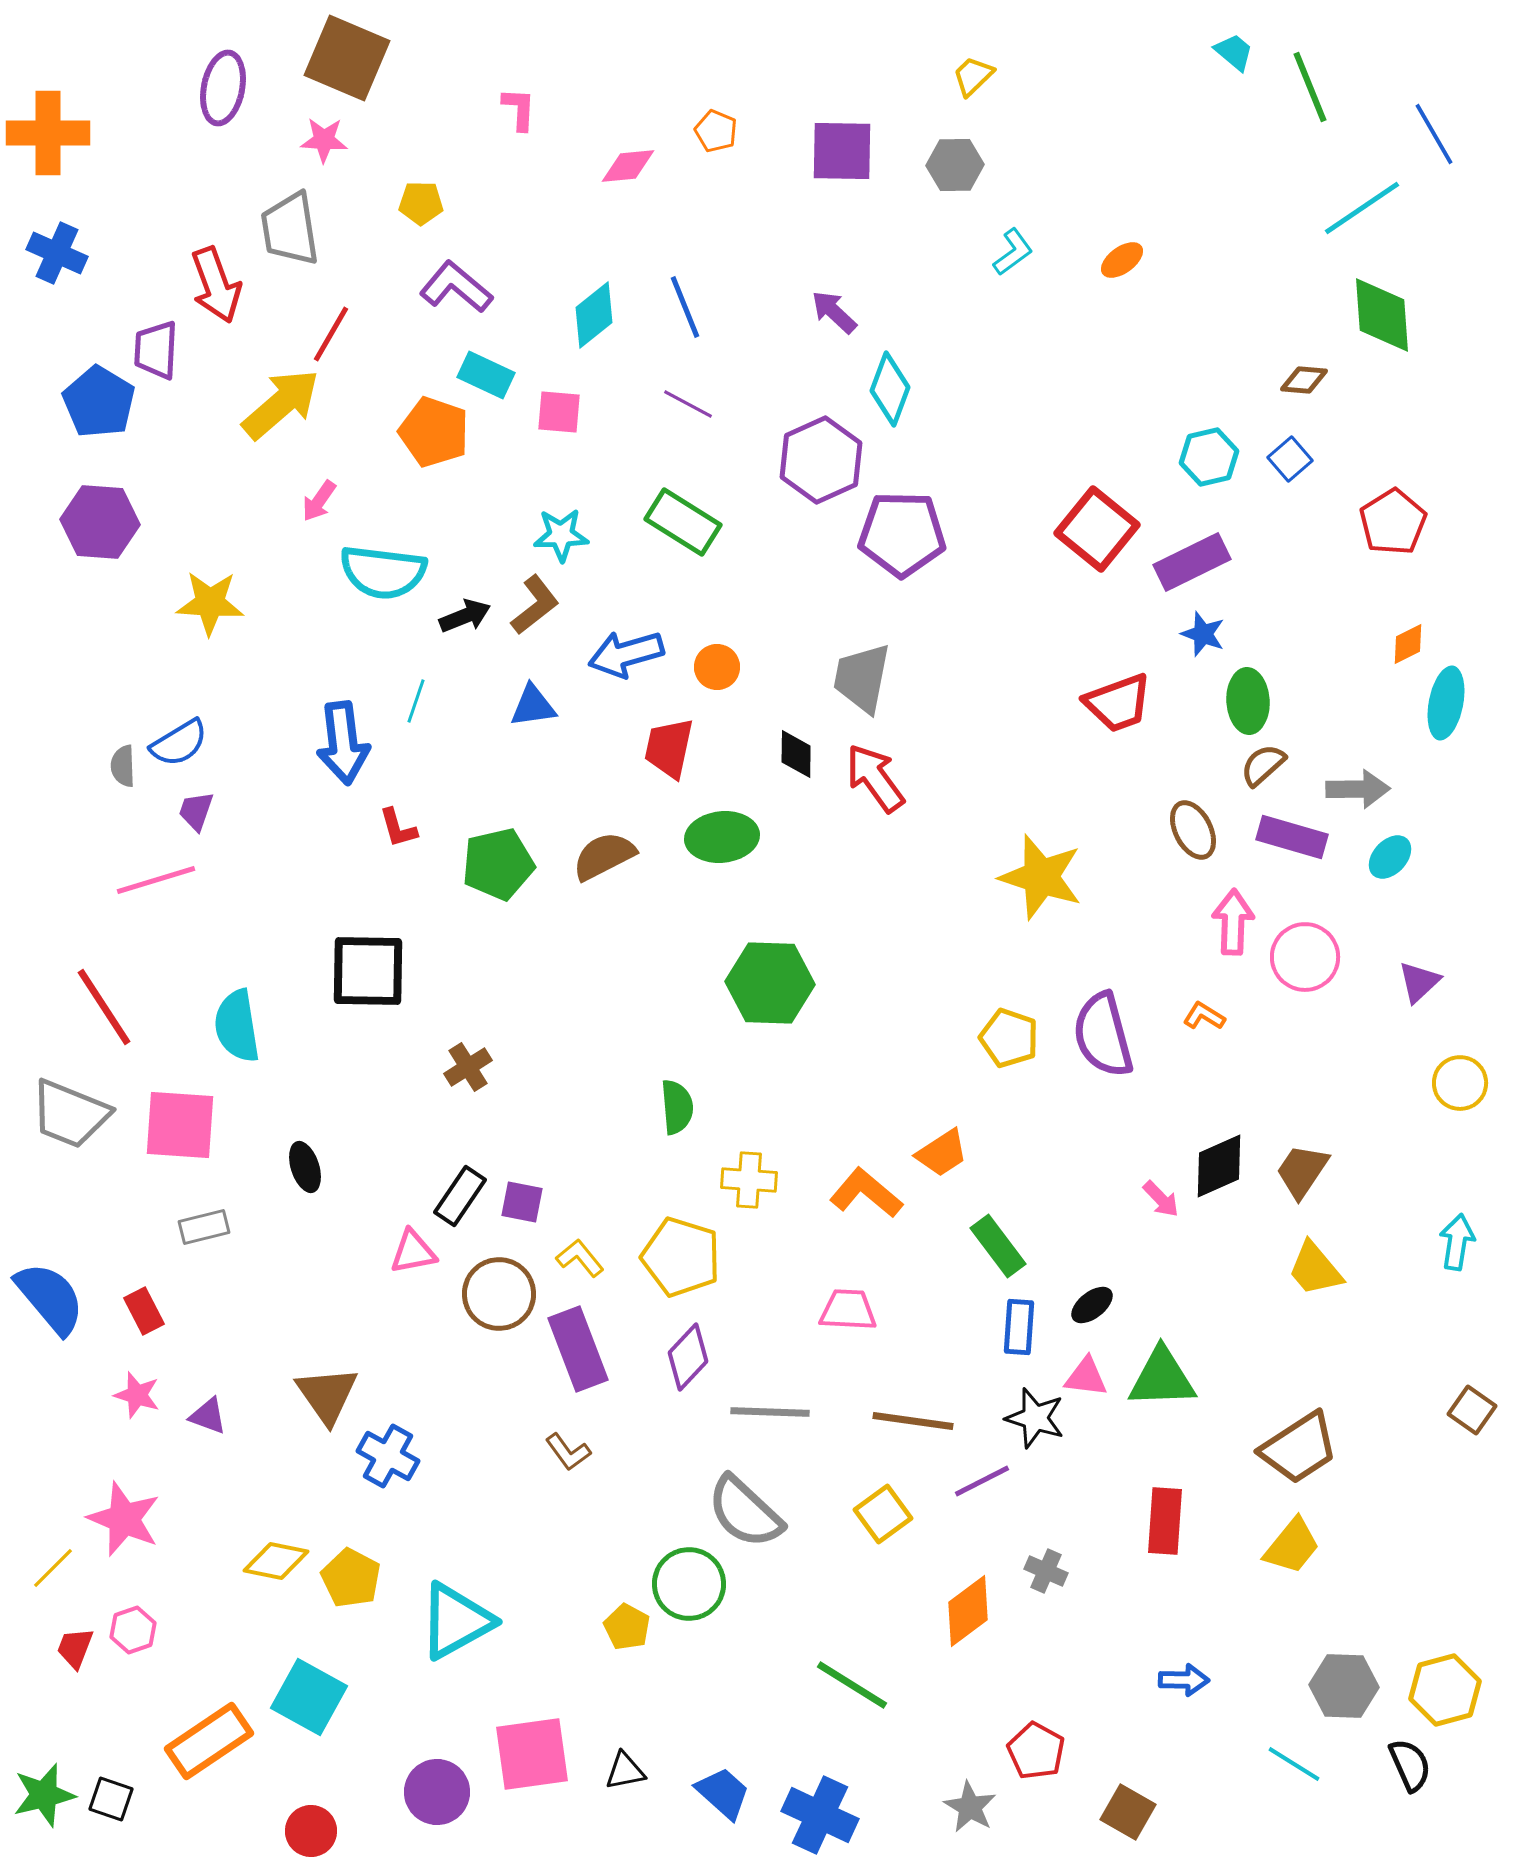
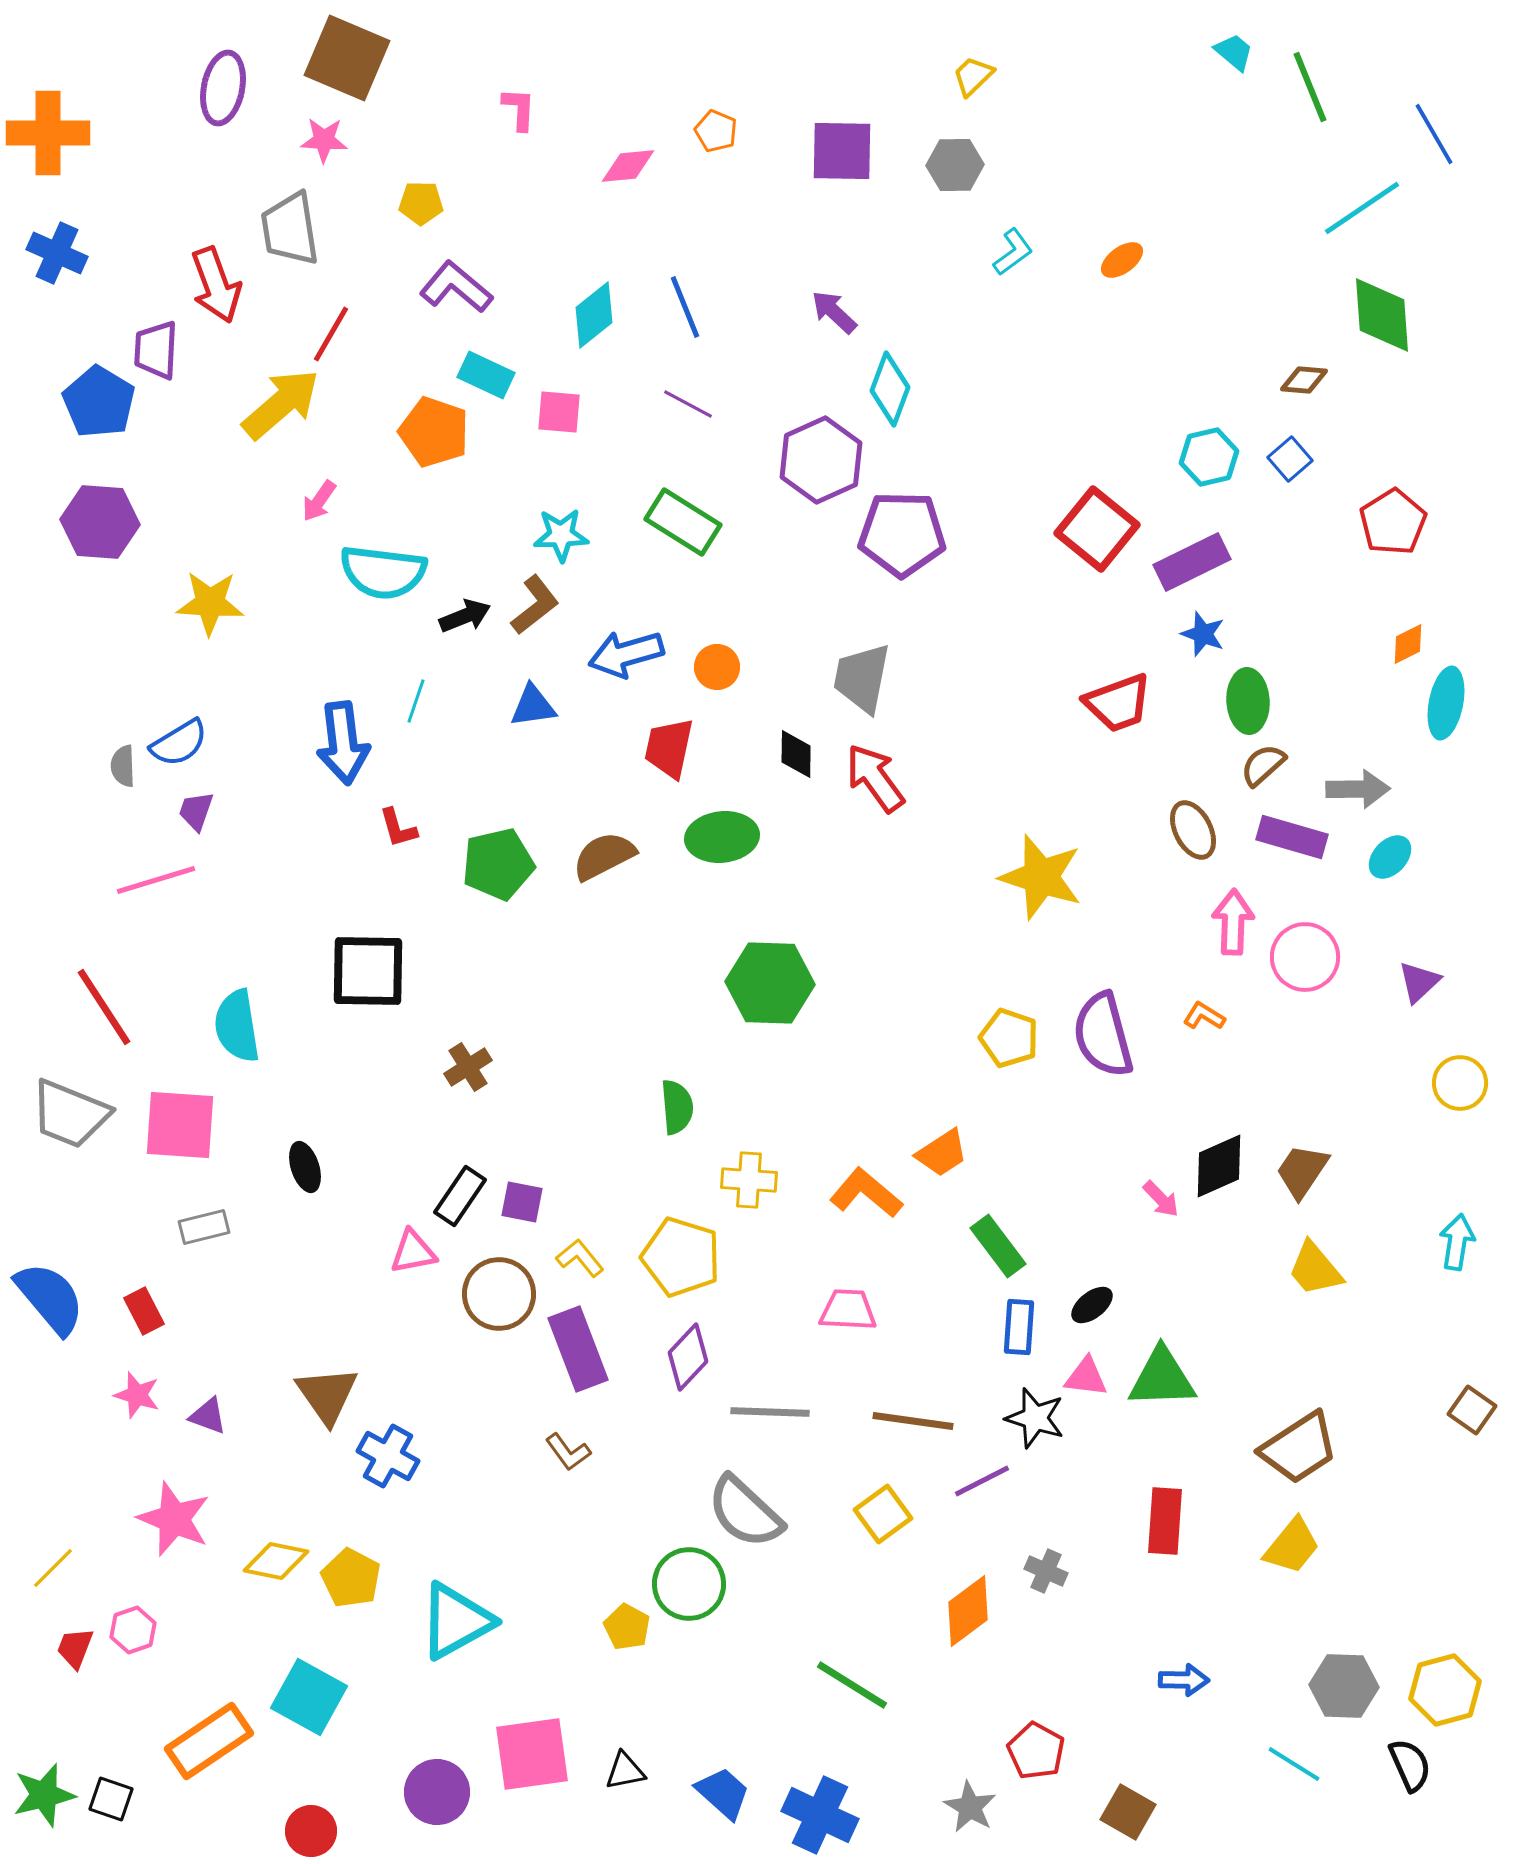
pink star at (124, 1519): moved 50 px right
